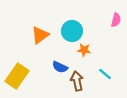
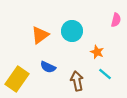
orange star: moved 13 px right, 2 px down; rotated 16 degrees clockwise
blue semicircle: moved 12 px left
yellow rectangle: moved 3 px down
